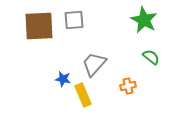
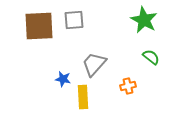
yellow rectangle: moved 2 px down; rotated 20 degrees clockwise
